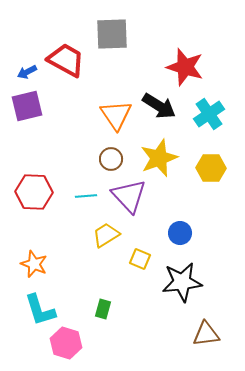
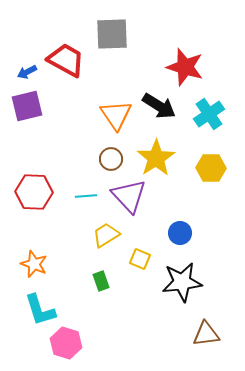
yellow star: moved 3 px left; rotated 12 degrees counterclockwise
green rectangle: moved 2 px left, 28 px up; rotated 36 degrees counterclockwise
